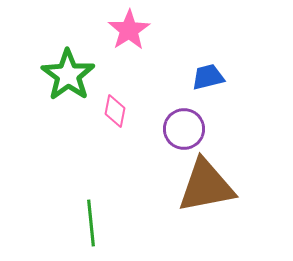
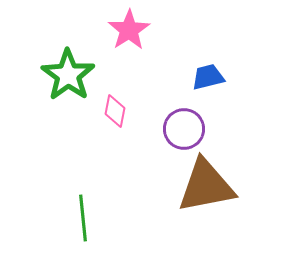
green line: moved 8 px left, 5 px up
